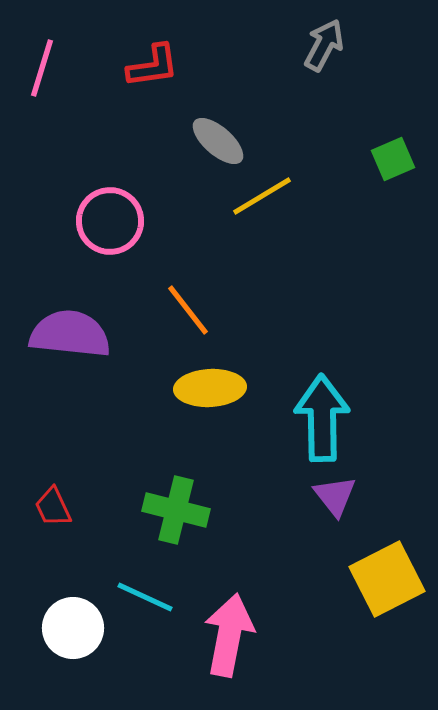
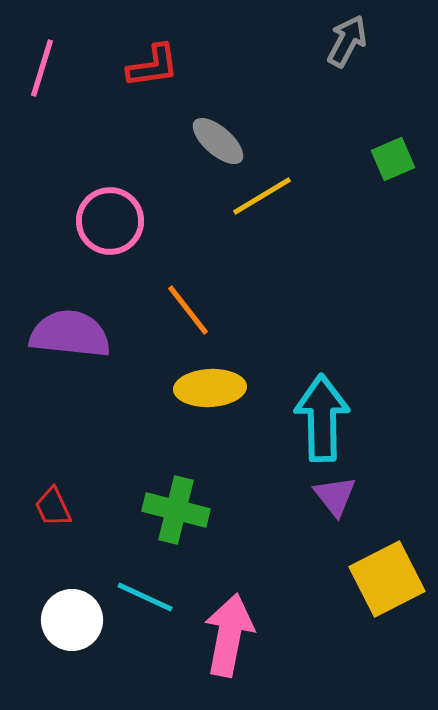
gray arrow: moved 23 px right, 4 px up
white circle: moved 1 px left, 8 px up
